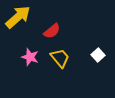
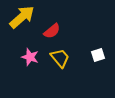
yellow arrow: moved 4 px right
white square: rotated 24 degrees clockwise
